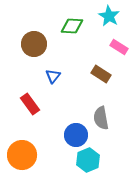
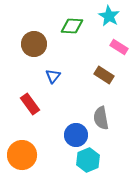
brown rectangle: moved 3 px right, 1 px down
